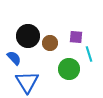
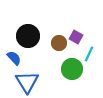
purple square: rotated 24 degrees clockwise
brown circle: moved 9 px right
cyan line: rotated 42 degrees clockwise
green circle: moved 3 px right
